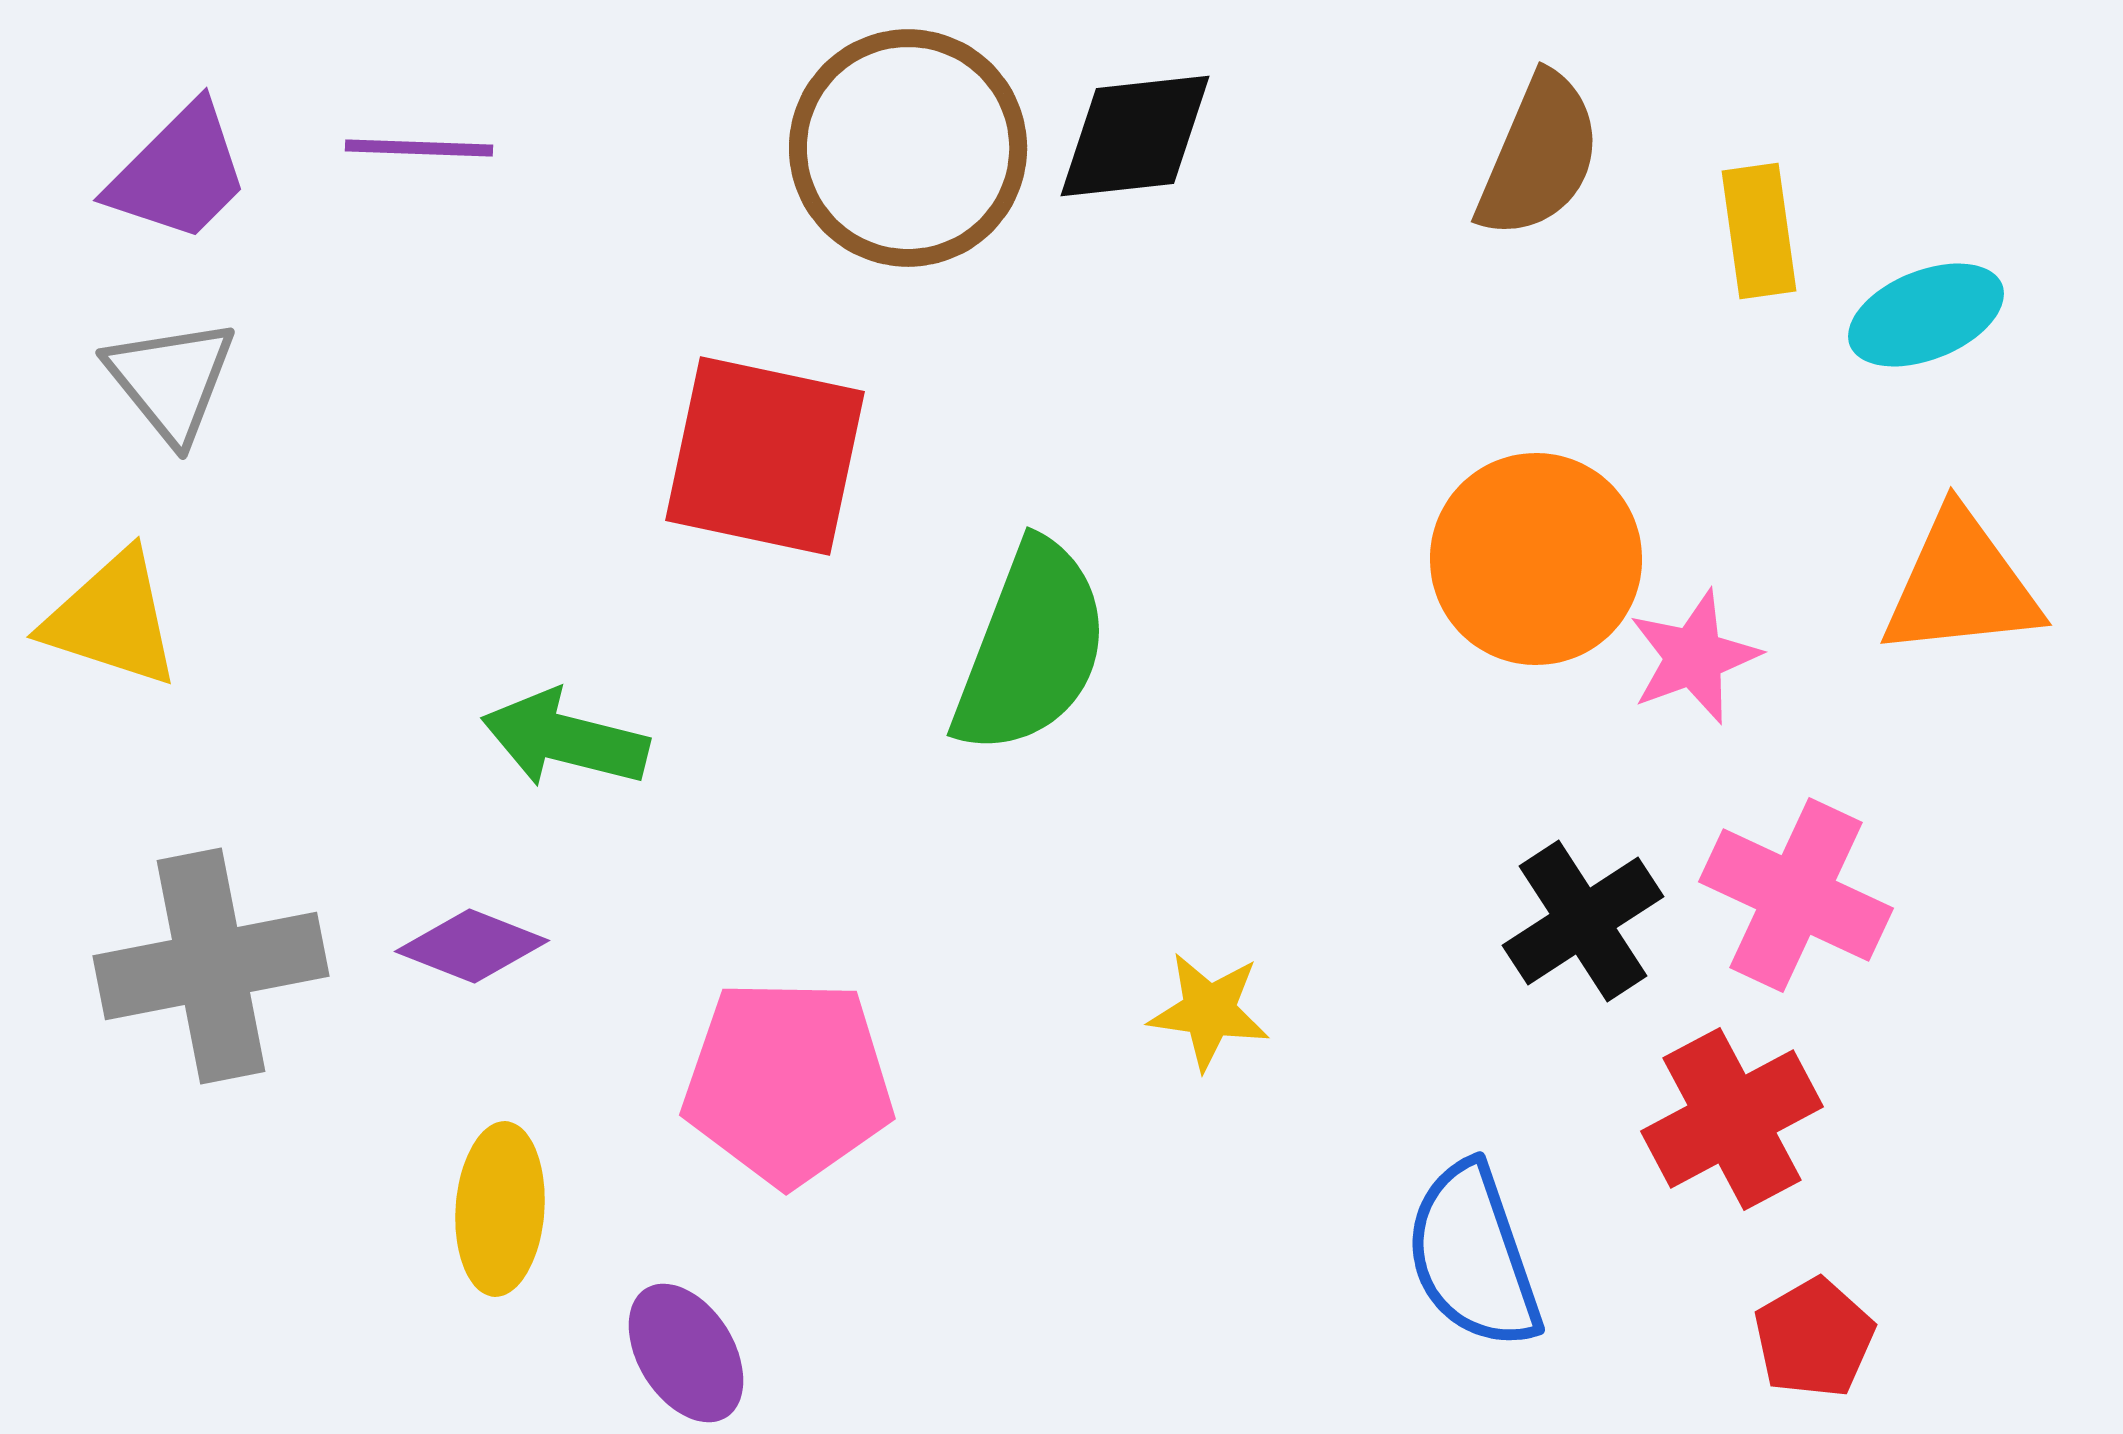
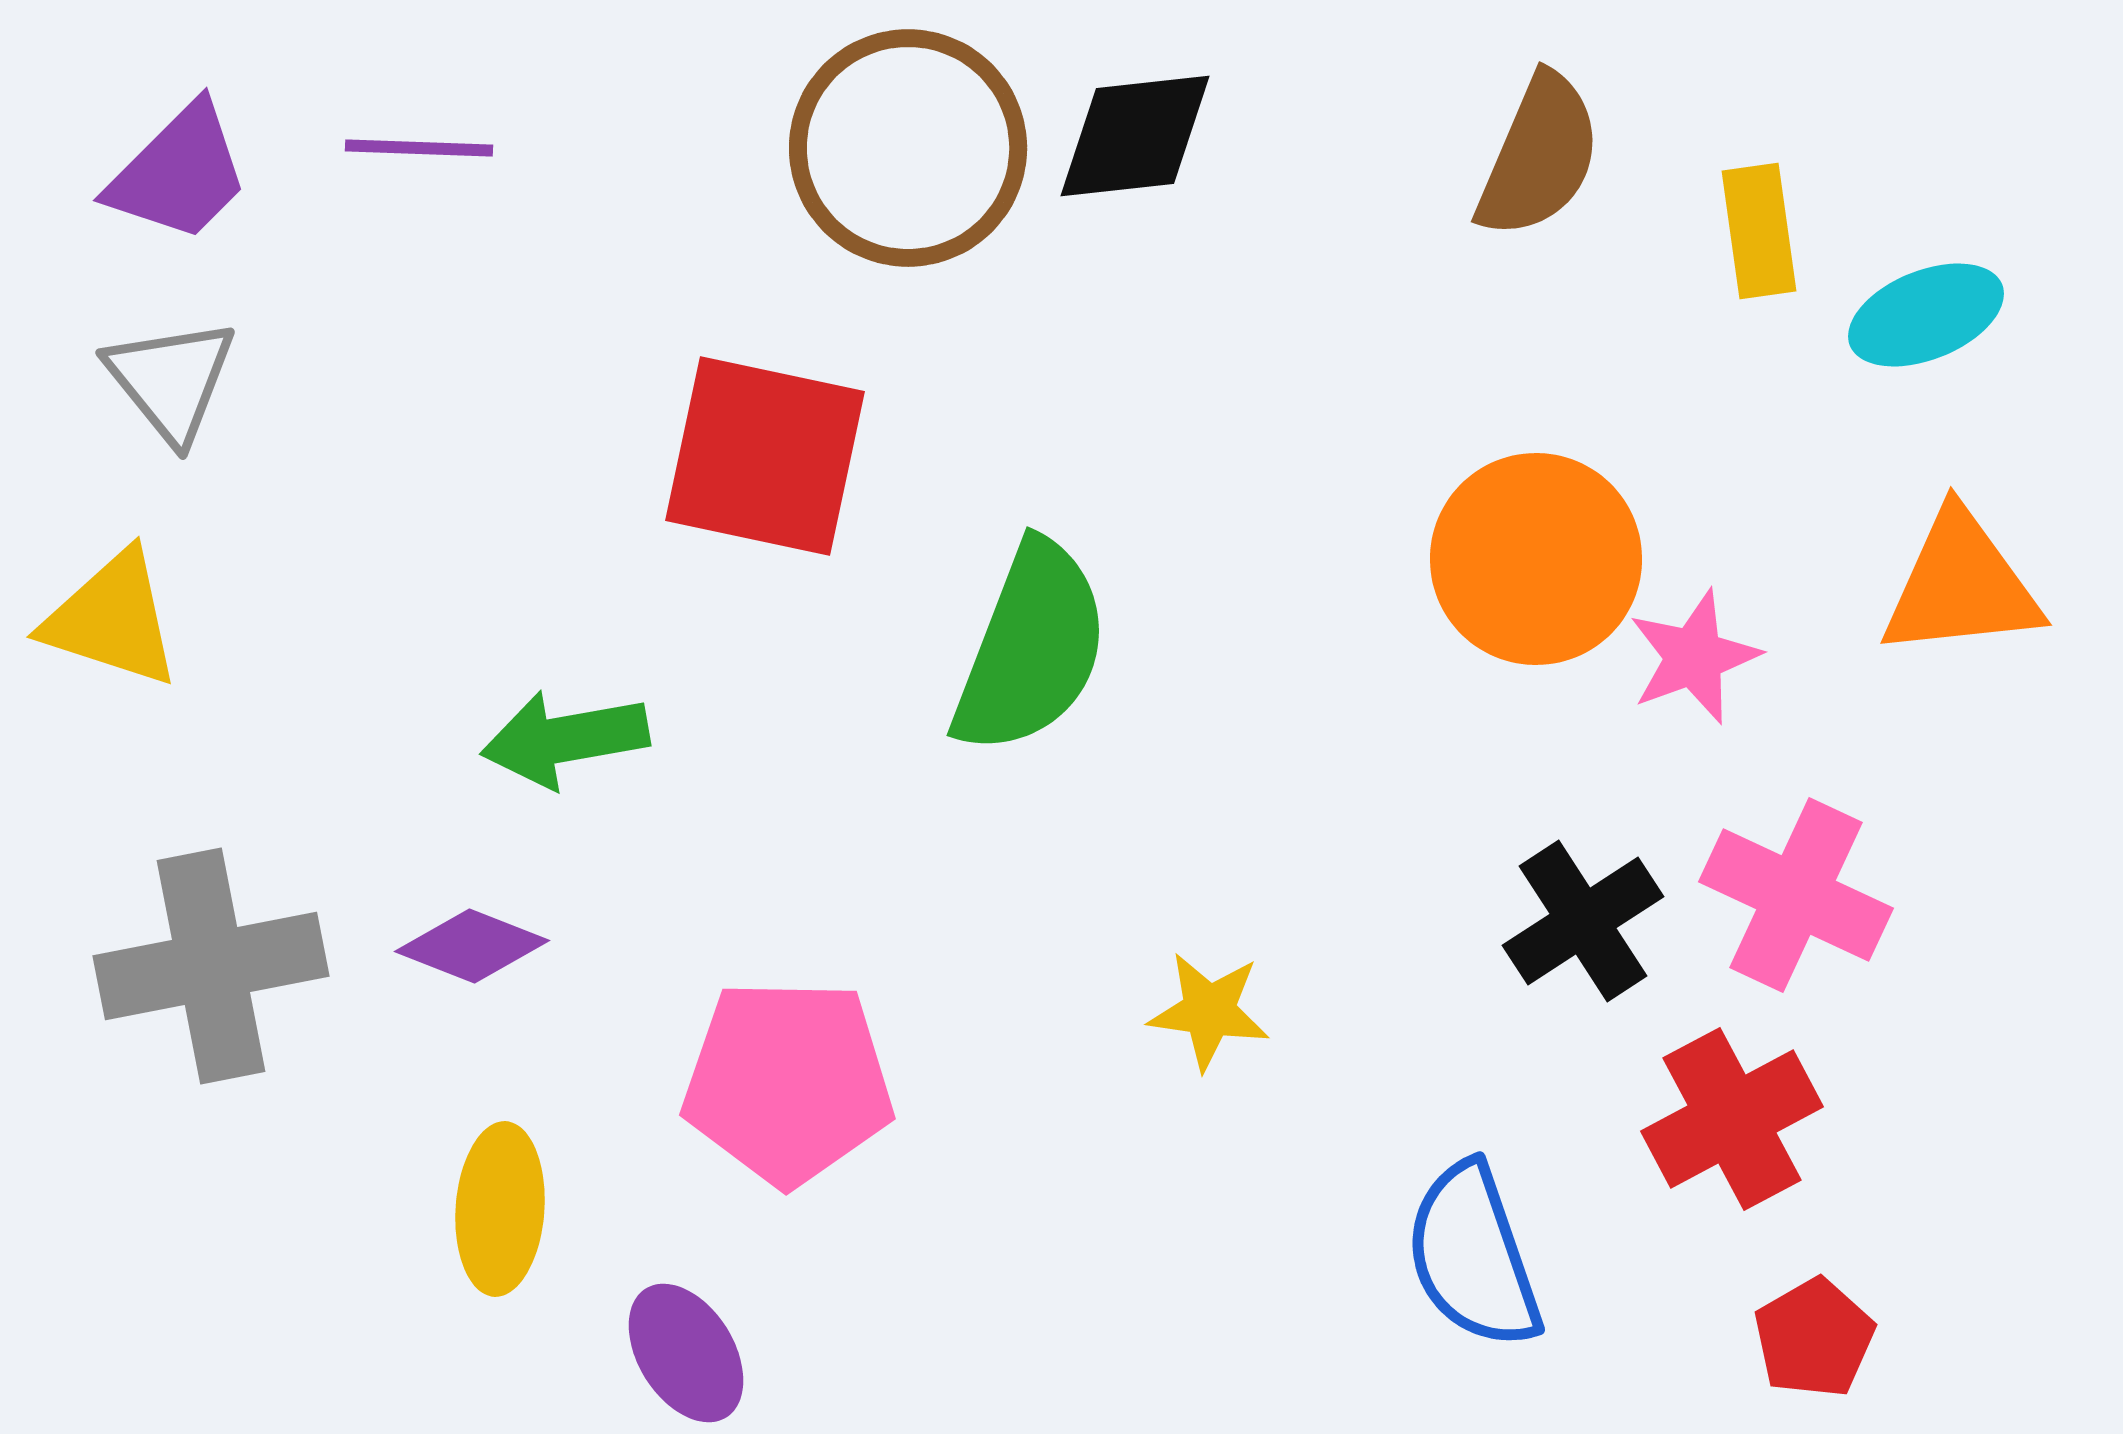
green arrow: rotated 24 degrees counterclockwise
